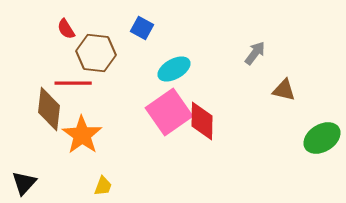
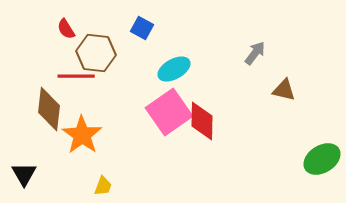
red line: moved 3 px right, 7 px up
green ellipse: moved 21 px down
black triangle: moved 9 px up; rotated 12 degrees counterclockwise
